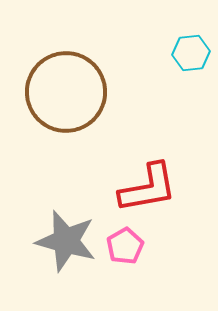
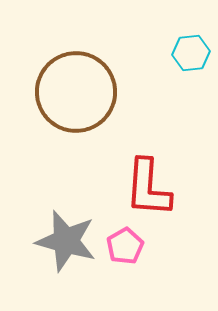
brown circle: moved 10 px right
red L-shape: rotated 104 degrees clockwise
